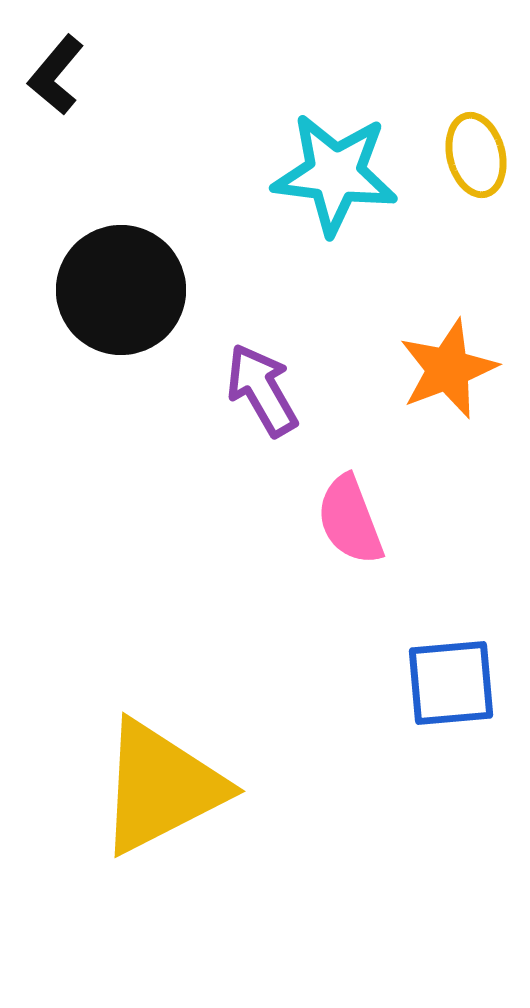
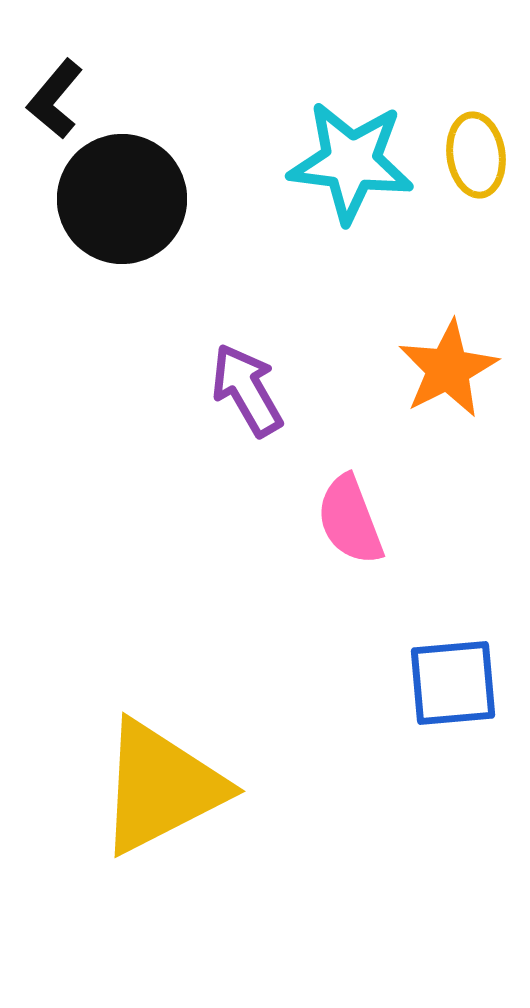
black L-shape: moved 1 px left, 24 px down
yellow ellipse: rotated 6 degrees clockwise
cyan star: moved 16 px right, 12 px up
black circle: moved 1 px right, 91 px up
orange star: rotated 6 degrees counterclockwise
purple arrow: moved 15 px left
blue square: moved 2 px right
